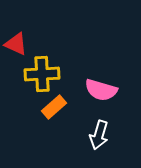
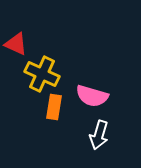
yellow cross: rotated 28 degrees clockwise
pink semicircle: moved 9 px left, 6 px down
orange rectangle: rotated 40 degrees counterclockwise
